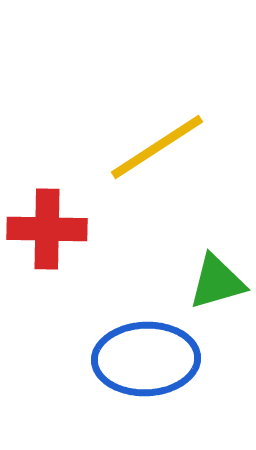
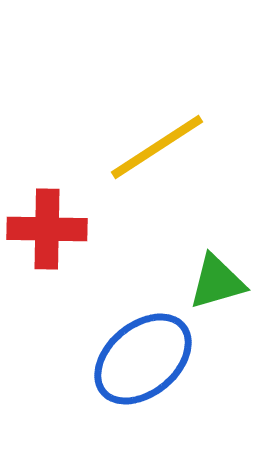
blue ellipse: moved 3 px left; rotated 38 degrees counterclockwise
